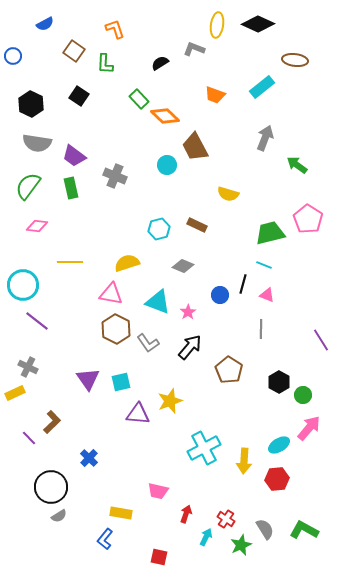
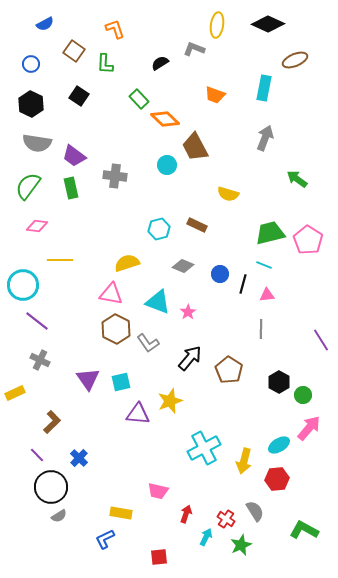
black diamond at (258, 24): moved 10 px right
blue circle at (13, 56): moved 18 px right, 8 px down
brown ellipse at (295, 60): rotated 30 degrees counterclockwise
cyan rectangle at (262, 87): moved 2 px right, 1 px down; rotated 40 degrees counterclockwise
orange diamond at (165, 116): moved 3 px down
green arrow at (297, 165): moved 14 px down
gray cross at (115, 176): rotated 15 degrees counterclockwise
pink pentagon at (308, 219): moved 21 px down
yellow line at (70, 262): moved 10 px left, 2 px up
blue circle at (220, 295): moved 21 px up
pink triangle at (267, 295): rotated 28 degrees counterclockwise
black arrow at (190, 347): moved 11 px down
gray cross at (28, 367): moved 12 px right, 7 px up
purple line at (29, 438): moved 8 px right, 17 px down
blue cross at (89, 458): moved 10 px left
yellow arrow at (244, 461): rotated 10 degrees clockwise
gray semicircle at (265, 529): moved 10 px left, 18 px up
blue L-shape at (105, 539): rotated 25 degrees clockwise
red square at (159, 557): rotated 18 degrees counterclockwise
